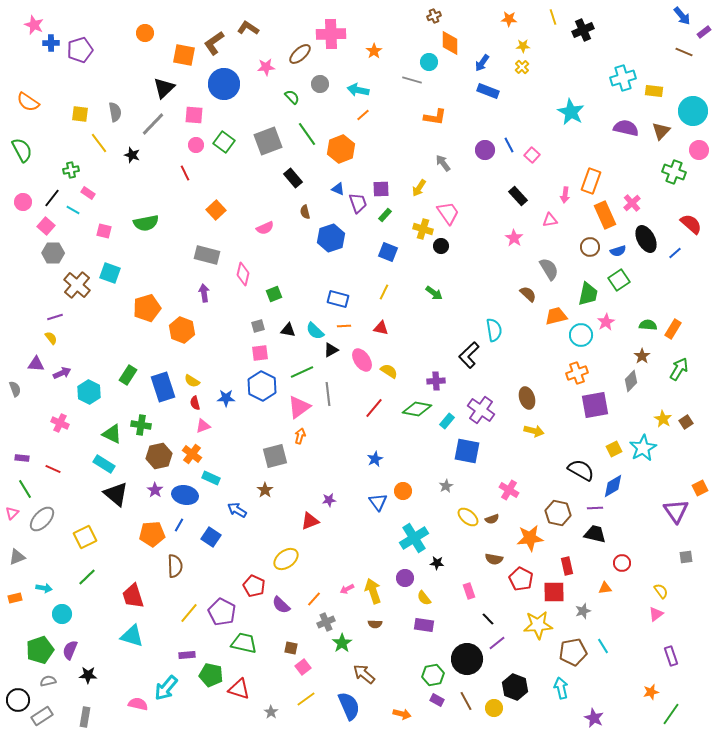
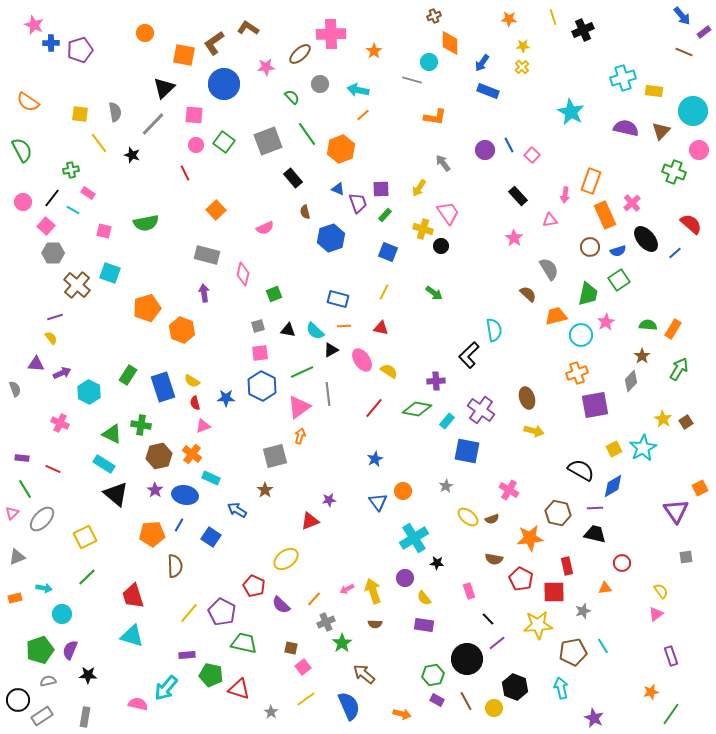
black ellipse at (646, 239): rotated 12 degrees counterclockwise
